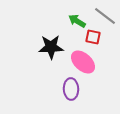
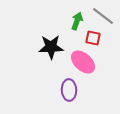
gray line: moved 2 px left
green arrow: rotated 78 degrees clockwise
red square: moved 1 px down
purple ellipse: moved 2 px left, 1 px down
